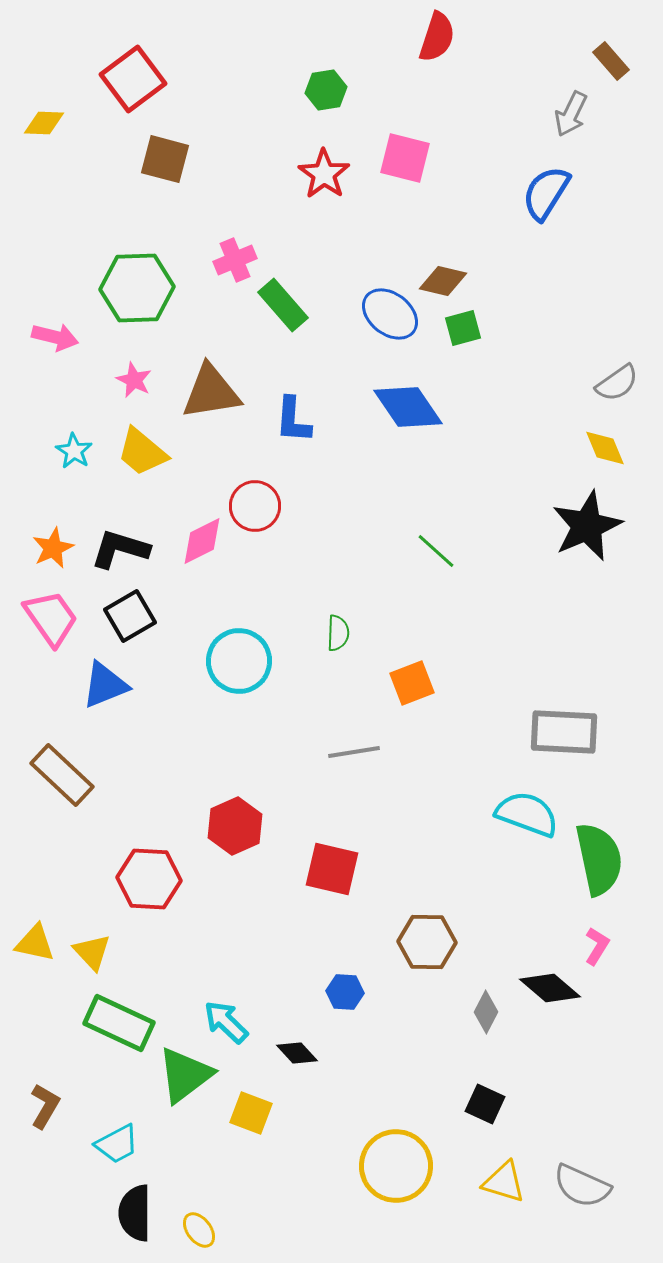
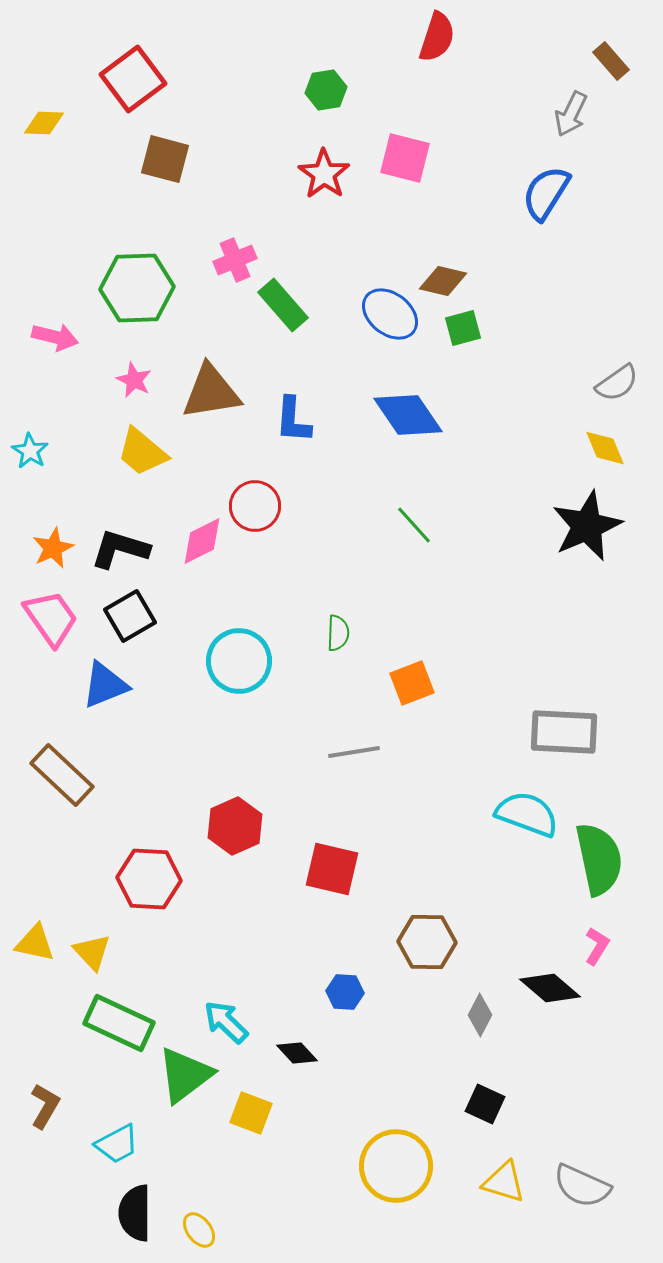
blue diamond at (408, 407): moved 8 px down
cyan star at (74, 451): moved 44 px left
green line at (436, 551): moved 22 px left, 26 px up; rotated 6 degrees clockwise
gray diamond at (486, 1012): moved 6 px left, 3 px down
